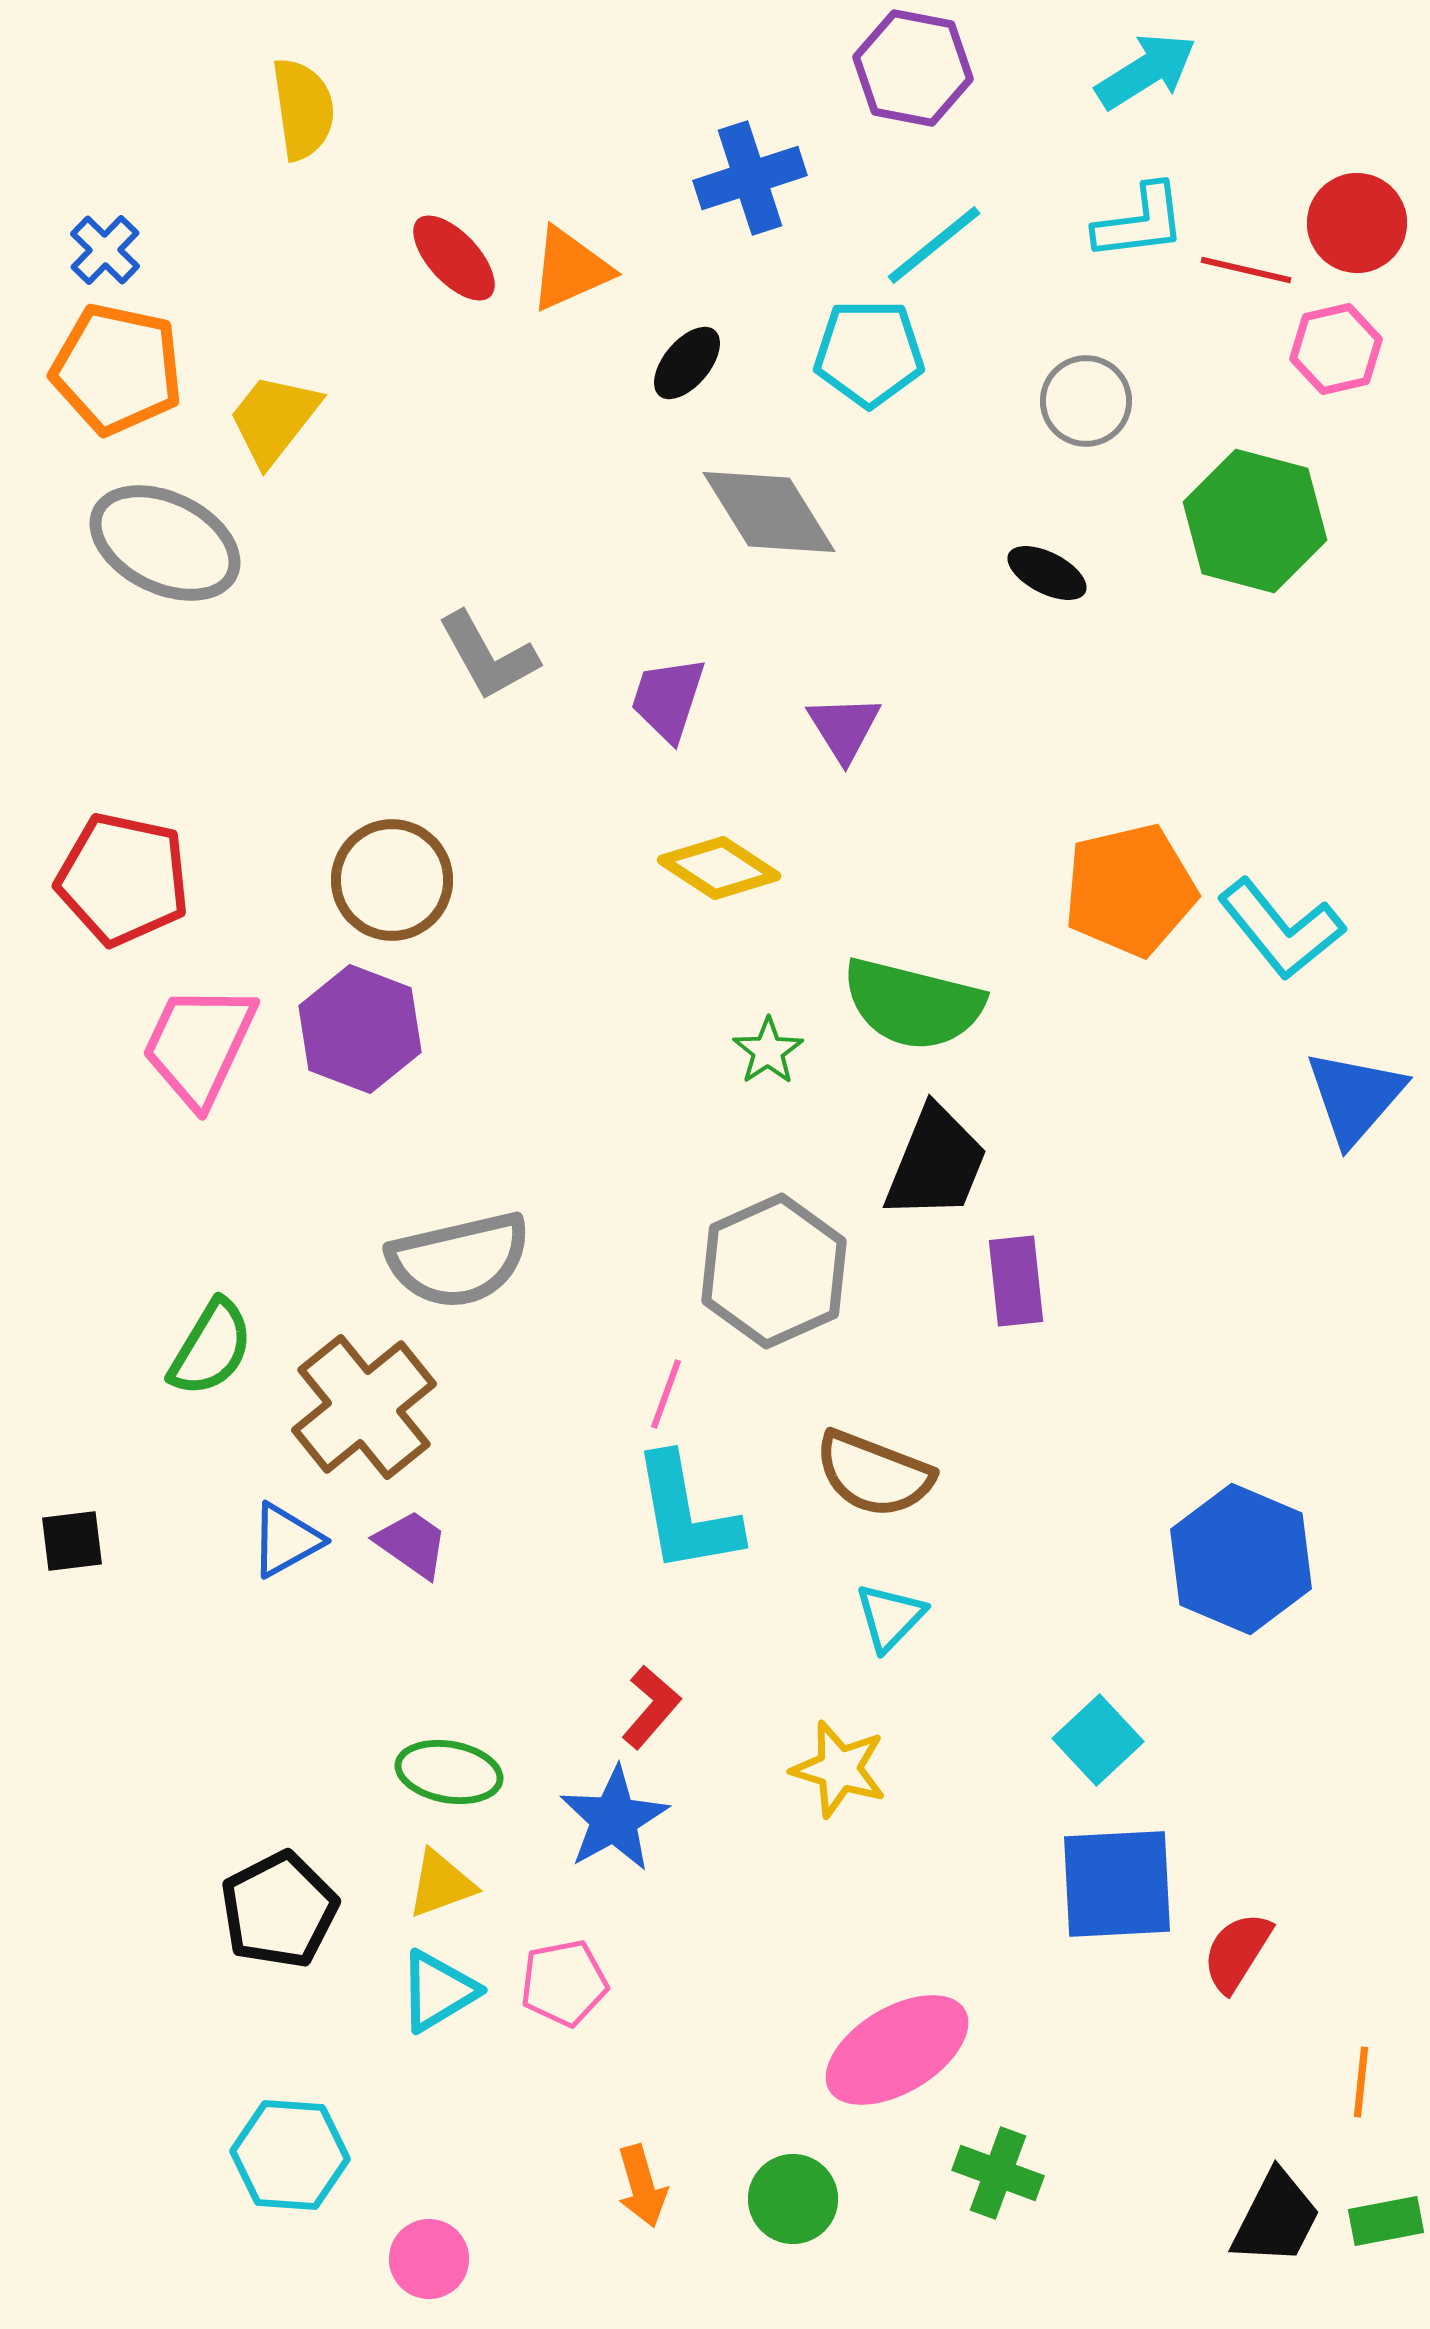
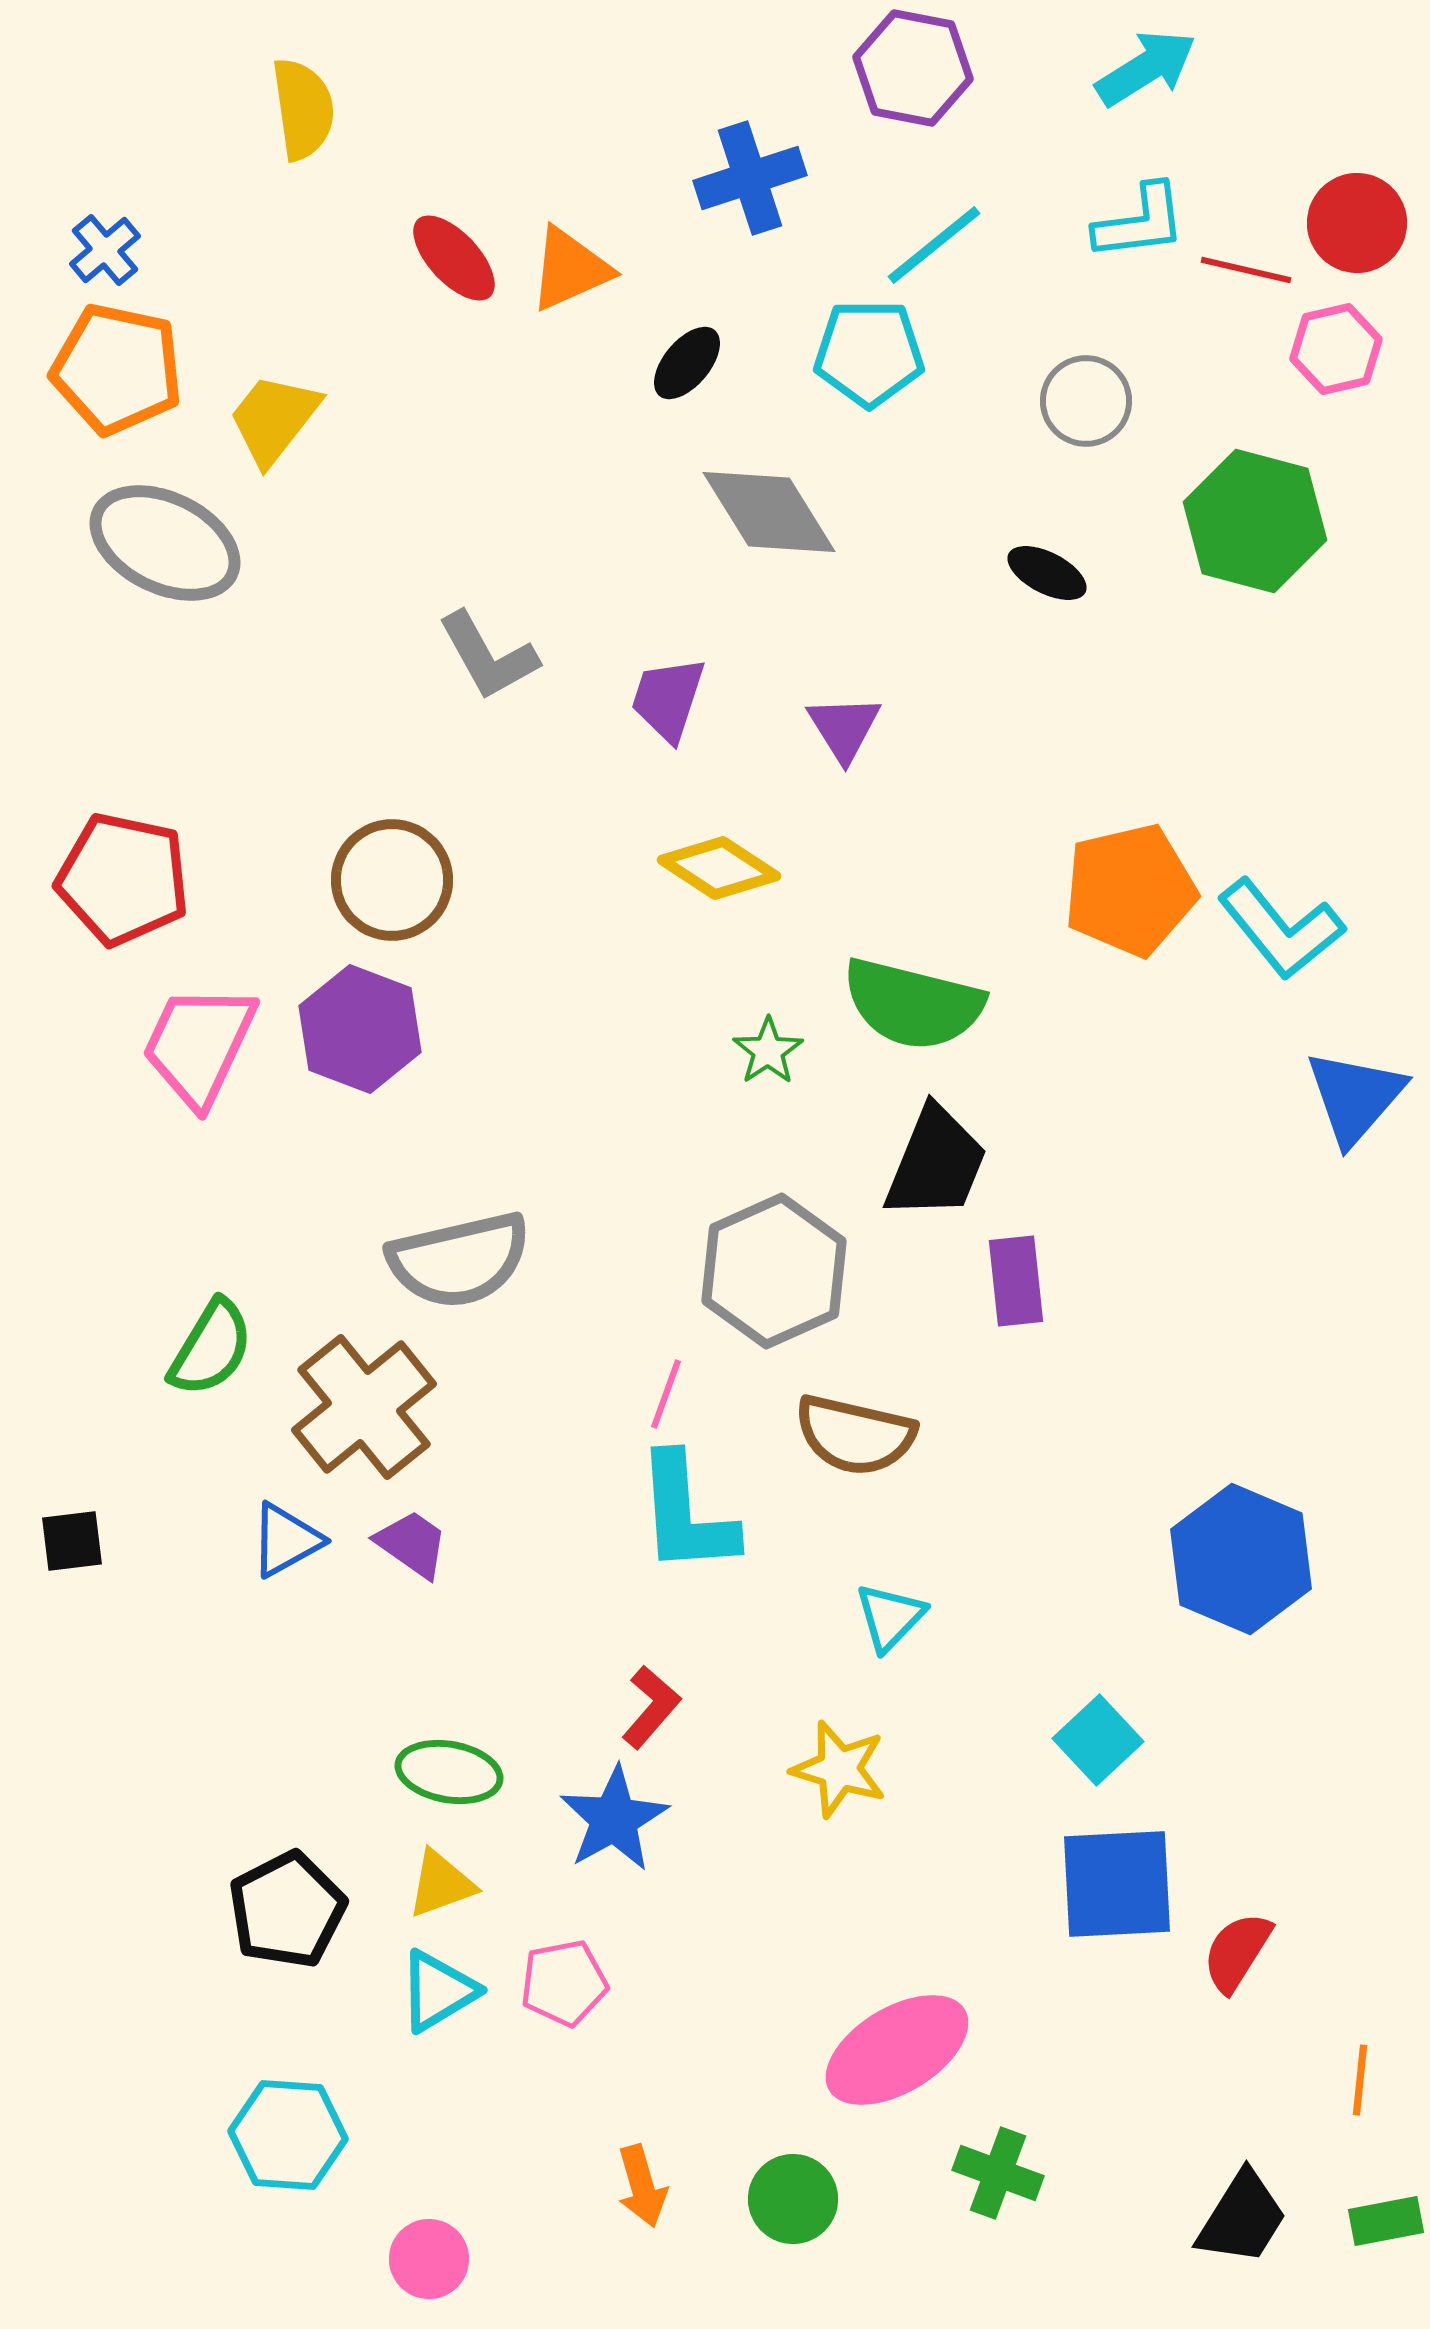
cyan arrow at (1146, 71): moved 3 px up
blue cross at (105, 250): rotated 6 degrees clockwise
brown semicircle at (874, 1474): moved 19 px left, 39 px up; rotated 8 degrees counterclockwise
cyan L-shape at (686, 1514): rotated 6 degrees clockwise
black pentagon at (279, 1910): moved 8 px right
orange line at (1361, 2082): moved 1 px left, 2 px up
cyan hexagon at (290, 2155): moved 2 px left, 20 px up
black trapezoid at (1276, 2218): moved 34 px left; rotated 5 degrees clockwise
